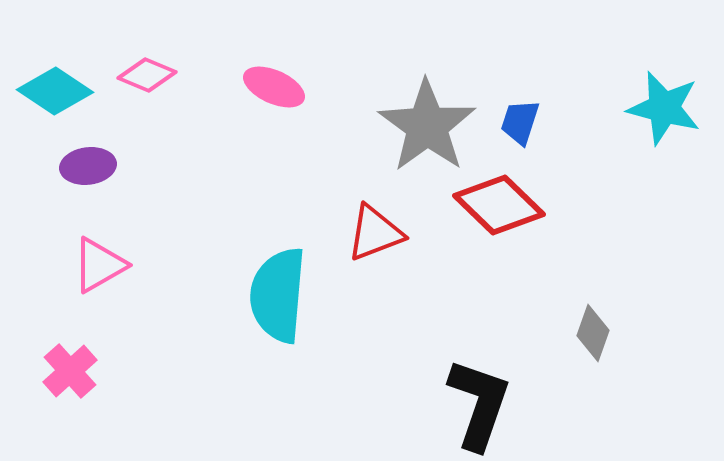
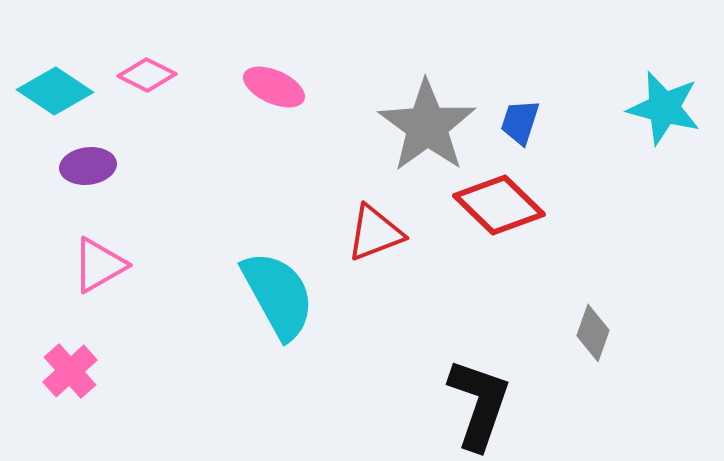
pink diamond: rotated 4 degrees clockwise
cyan semicircle: rotated 146 degrees clockwise
